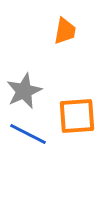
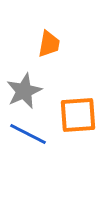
orange trapezoid: moved 16 px left, 13 px down
orange square: moved 1 px right, 1 px up
